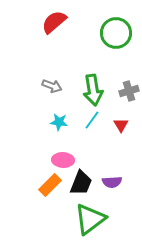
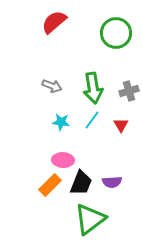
green arrow: moved 2 px up
cyan star: moved 2 px right
